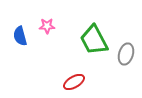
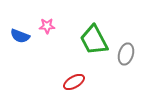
blue semicircle: rotated 54 degrees counterclockwise
